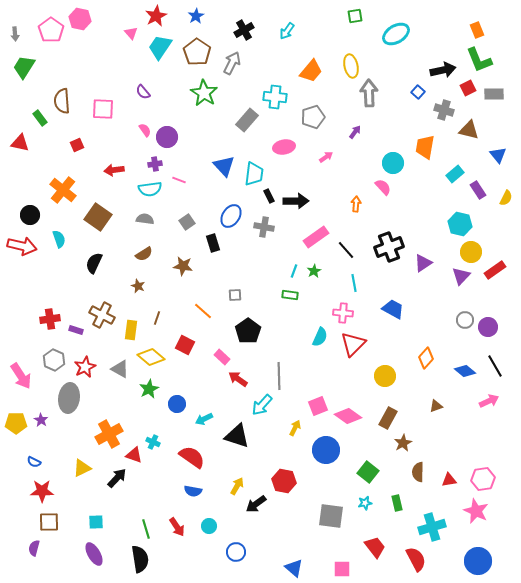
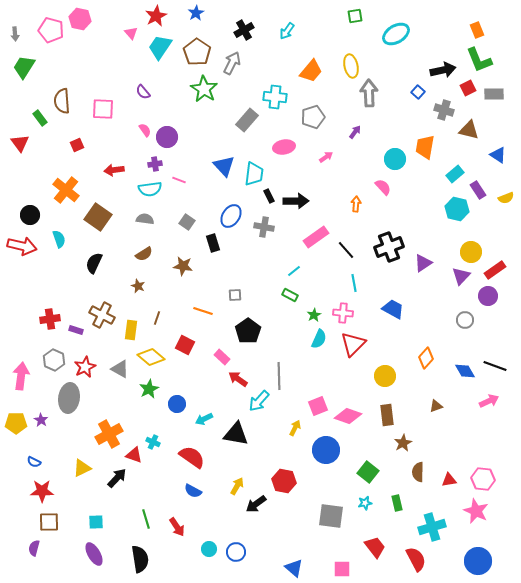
blue star at (196, 16): moved 3 px up
pink pentagon at (51, 30): rotated 20 degrees counterclockwise
green star at (204, 93): moved 4 px up
red triangle at (20, 143): rotated 42 degrees clockwise
blue triangle at (498, 155): rotated 18 degrees counterclockwise
cyan circle at (393, 163): moved 2 px right, 4 px up
orange cross at (63, 190): moved 3 px right
yellow semicircle at (506, 198): rotated 42 degrees clockwise
gray square at (187, 222): rotated 21 degrees counterclockwise
cyan hexagon at (460, 224): moved 3 px left, 15 px up
cyan line at (294, 271): rotated 32 degrees clockwise
green star at (314, 271): moved 44 px down
green rectangle at (290, 295): rotated 21 degrees clockwise
orange line at (203, 311): rotated 24 degrees counterclockwise
purple circle at (488, 327): moved 31 px up
cyan semicircle at (320, 337): moved 1 px left, 2 px down
black line at (495, 366): rotated 40 degrees counterclockwise
blue diamond at (465, 371): rotated 20 degrees clockwise
pink arrow at (21, 376): rotated 140 degrees counterclockwise
cyan arrow at (262, 405): moved 3 px left, 4 px up
pink diamond at (348, 416): rotated 16 degrees counterclockwise
brown rectangle at (388, 418): moved 1 px left, 3 px up; rotated 35 degrees counterclockwise
black triangle at (237, 436): moved 1 px left, 2 px up; rotated 8 degrees counterclockwise
pink hexagon at (483, 479): rotated 15 degrees clockwise
blue semicircle at (193, 491): rotated 18 degrees clockwise
cyan circle at (209, 526): moved 23 px down
green line at (146, 529): moved 10 px up
